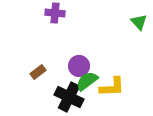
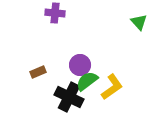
purple circle: moved 1 px right, 1 px up
brown rectangle: rotated 14 degrees clockwise
yellow L-shape: rotated 32 degrees counterclockwise
